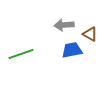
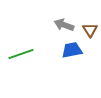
gray arrow: rotated 24 degrees clockwise
brown triangle: moved 4 px up; rotated 28 degrees clockwise
